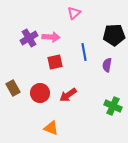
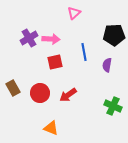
pink arrow: moved 2 px down
